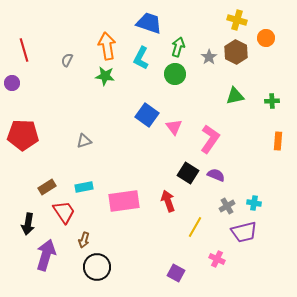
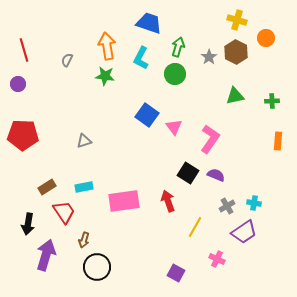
purple circle: moved 6 px right, 1 px down
purple trapezoid: rotated 20 degrees counterclockwise
